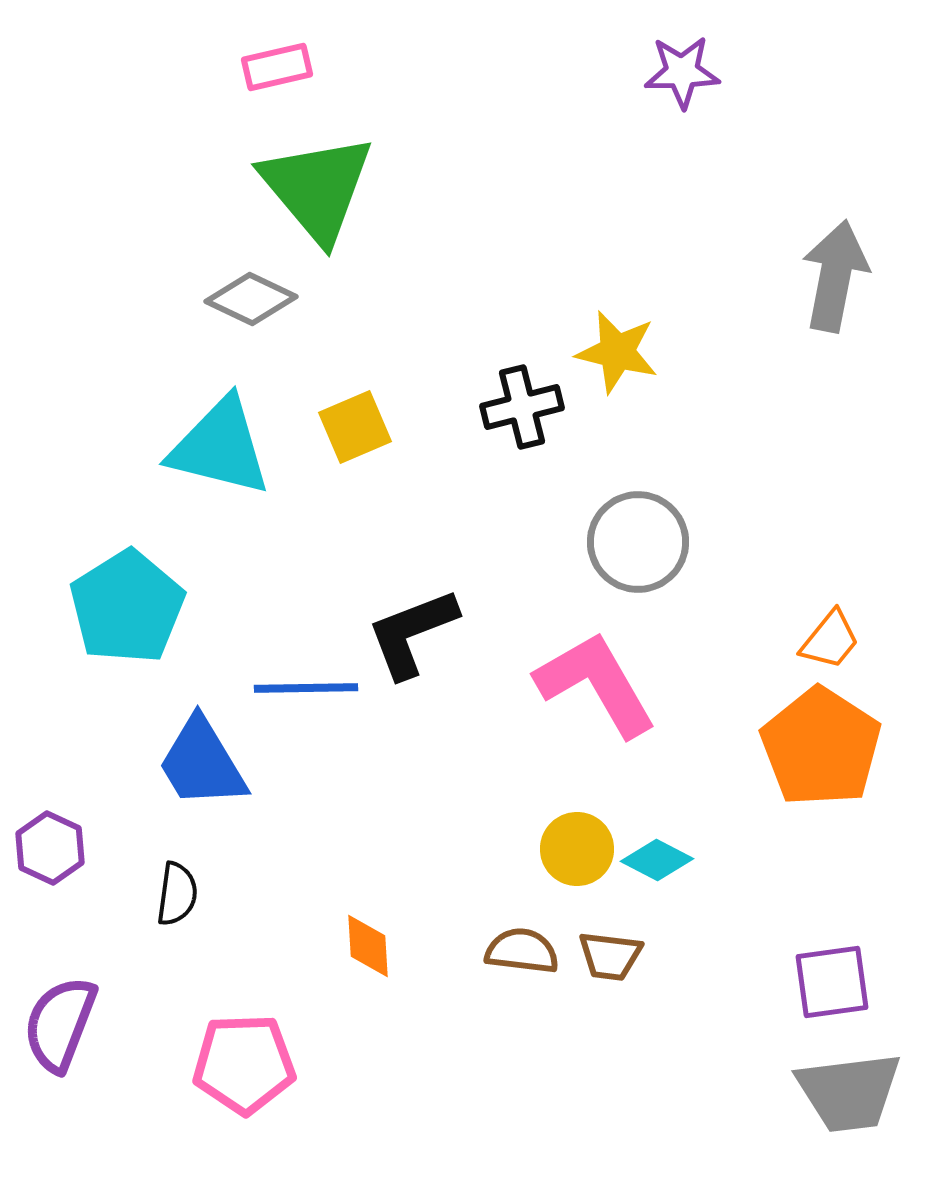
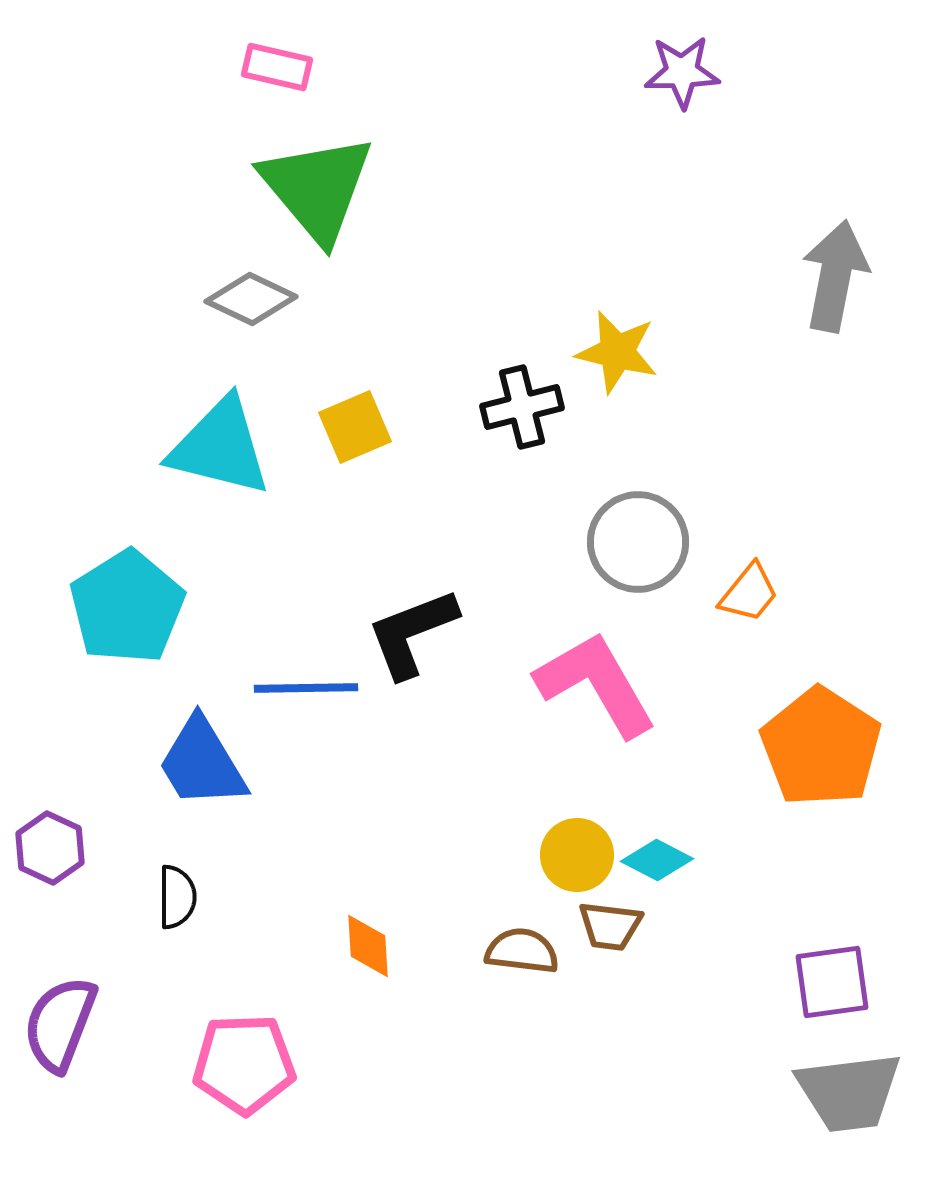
pink rectangle: rotated 26 degrees clockwise
orange trapezoid: moved 81 px left, 47 px up
yellow circle: moved 6 px down
black semicircle: moved 3 px down; rotated 8 degrees counterclockwise
brown trapezoid: moved 30 px up
